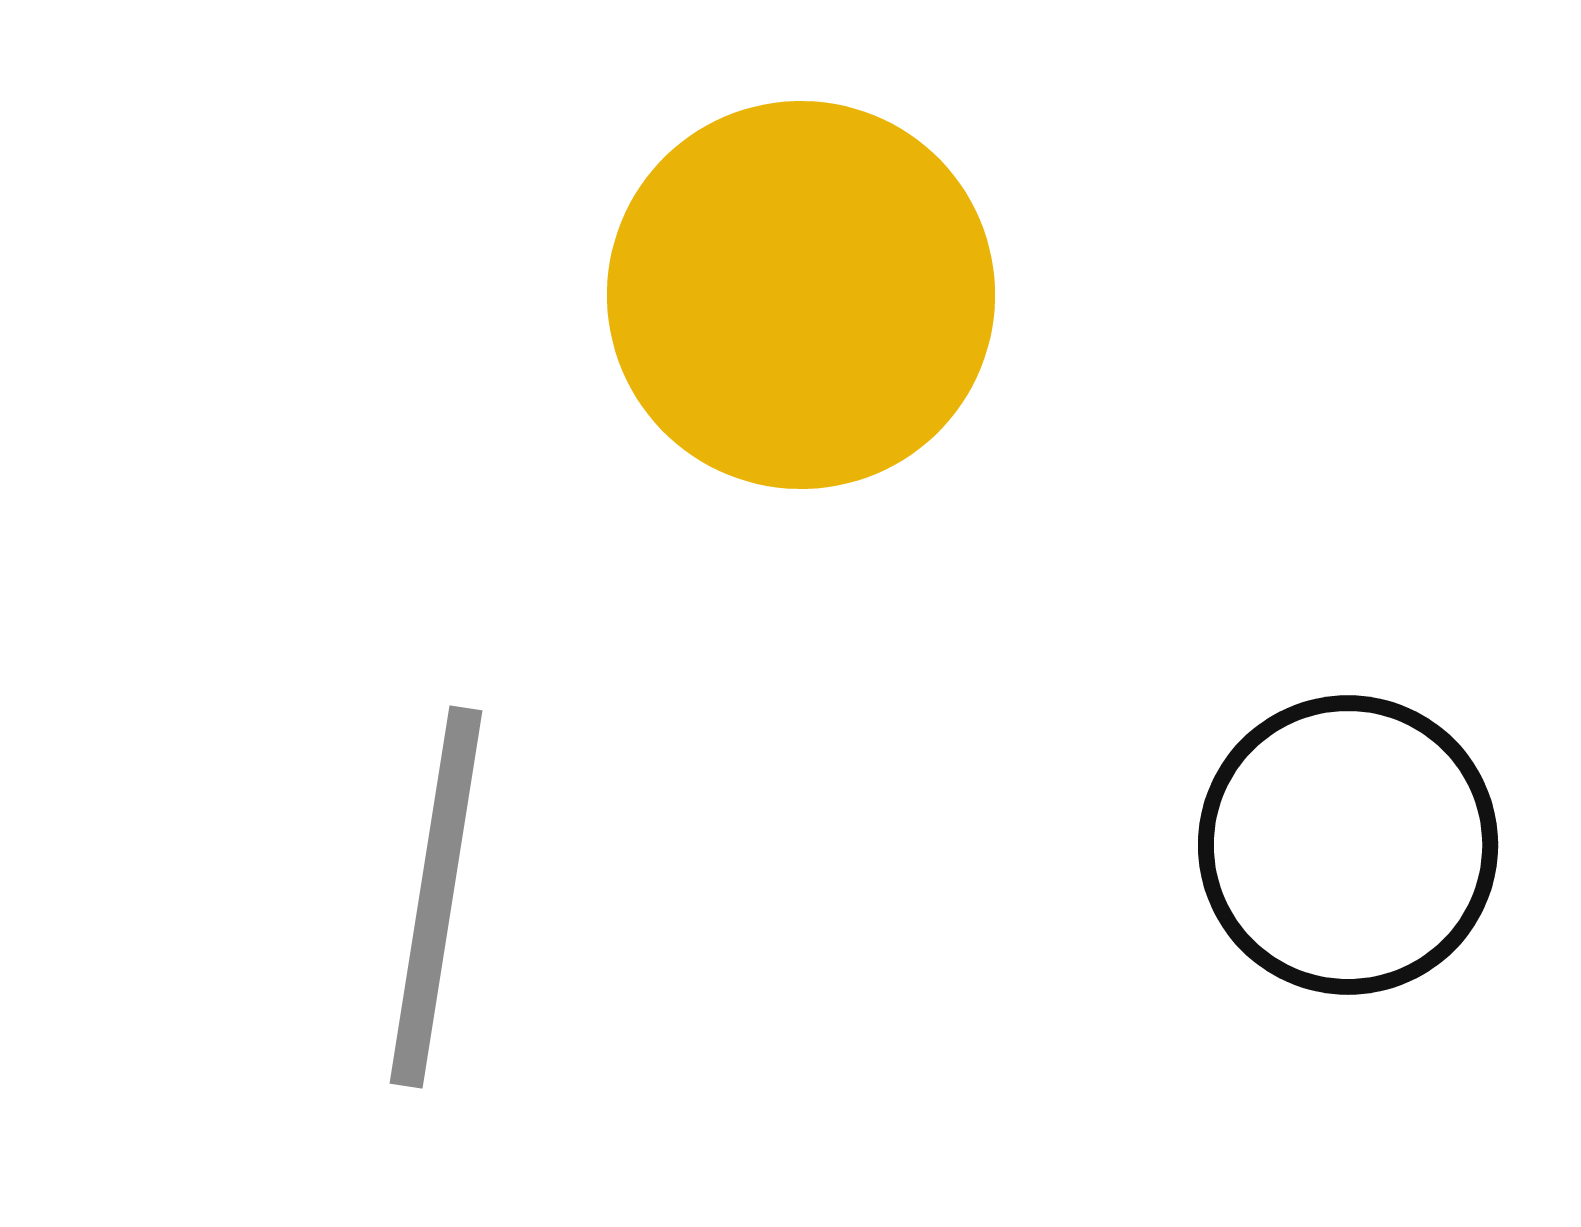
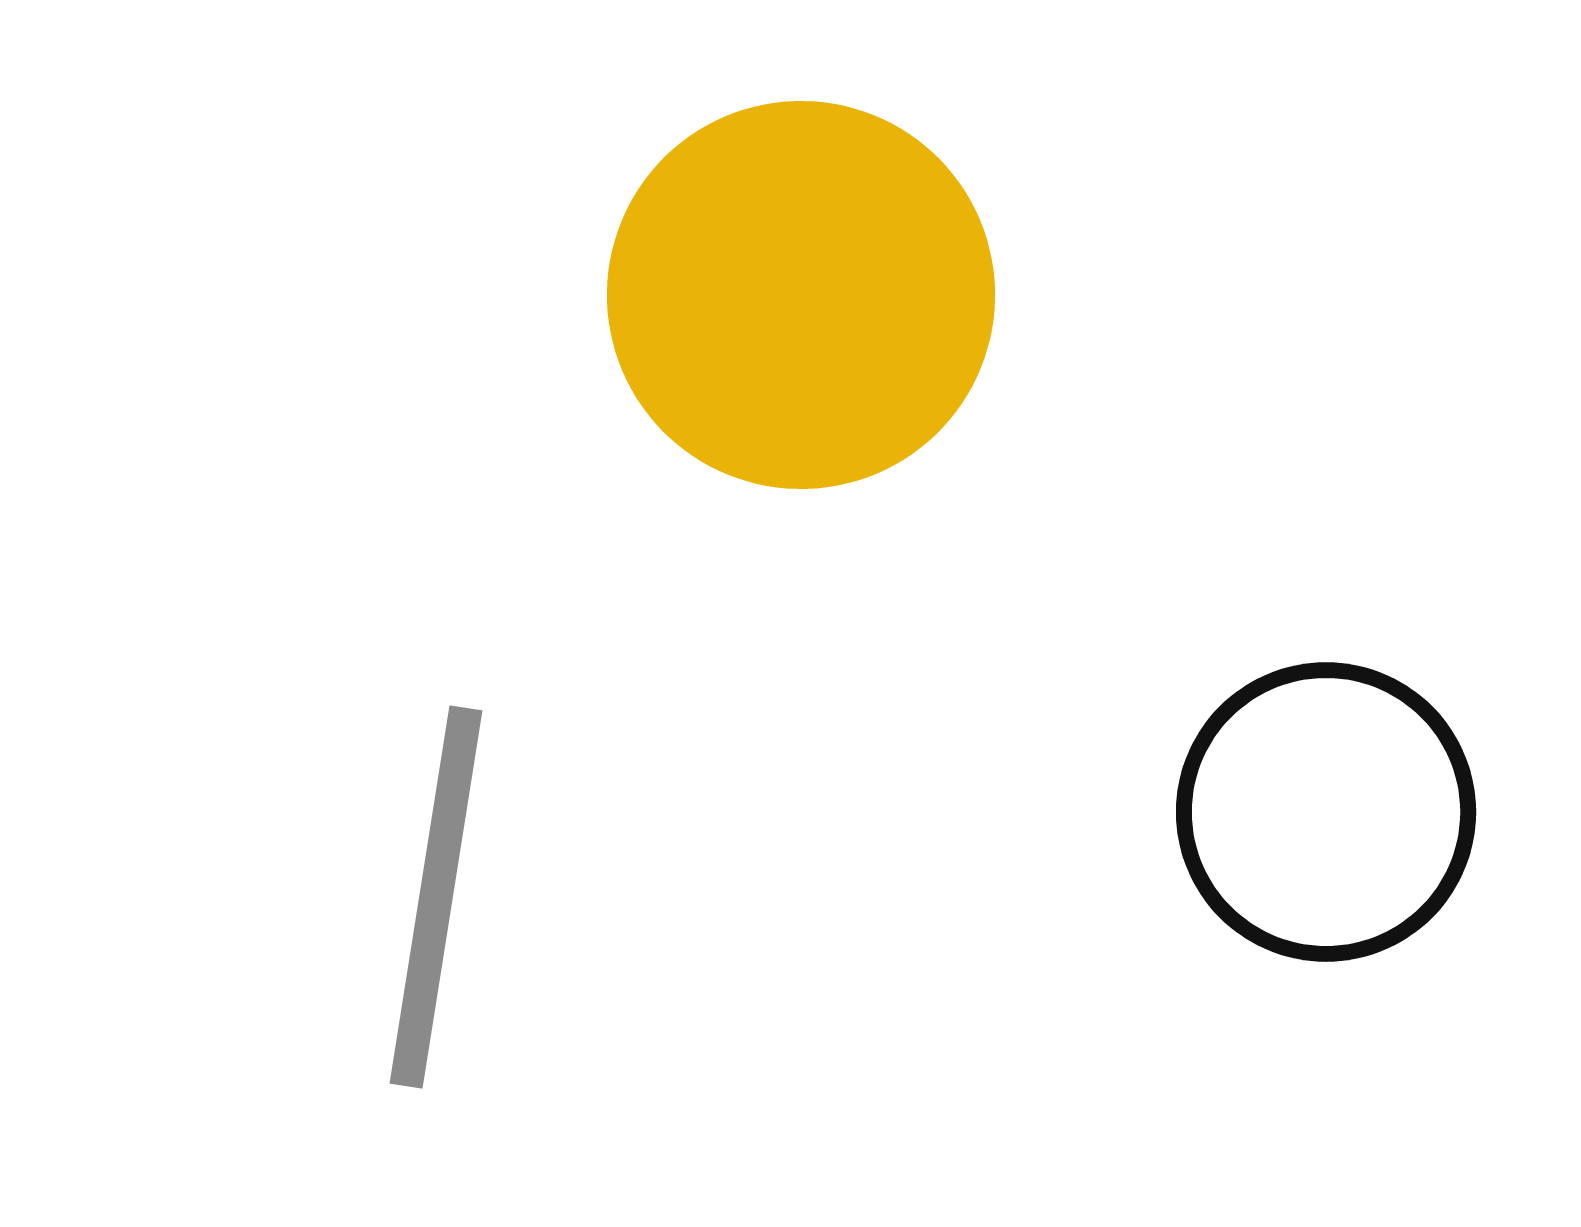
black circle: moved 22 px left, 33 px up
